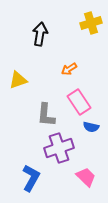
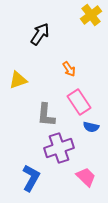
yellow cross: moved 8 px up; rotated 20 degrees counterclockwise
black arrow: rotated 25 degrees clockwise
orange arrow: rotated 91 degrees counterclockwise
